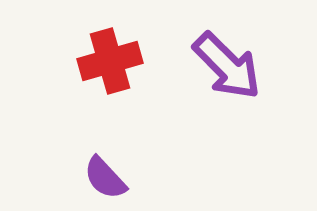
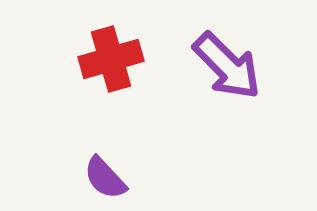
red cross: moved 1 px right, 2 px up
